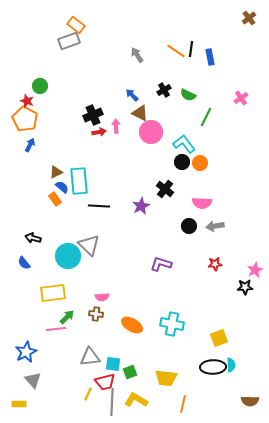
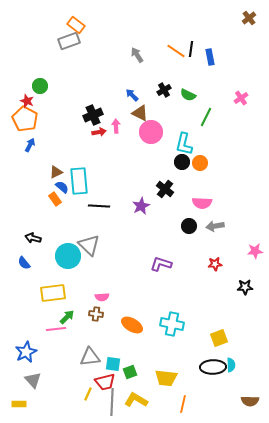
cyan L-shape at (184, 144): rotated 130 degrees counterclockwise
pink star at (255, 270): moved 19 px up; rotated 21 degrees clockwise
